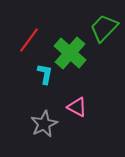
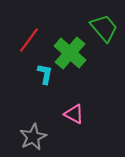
green trapezoid: rotated 96 degrees clockwise
pink triangle: moved 3 px left, 7 px down
gray star: moved 11 px left, 13 px down
